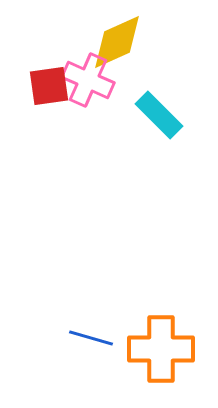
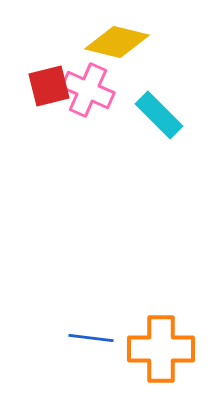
yellow diamond: rotated 38 degrees clockwise
pink cross: moved 10 px down
red square: rotated 6 degrees counterclockwise
blue line: rotated 9 degrees counterclockwise
